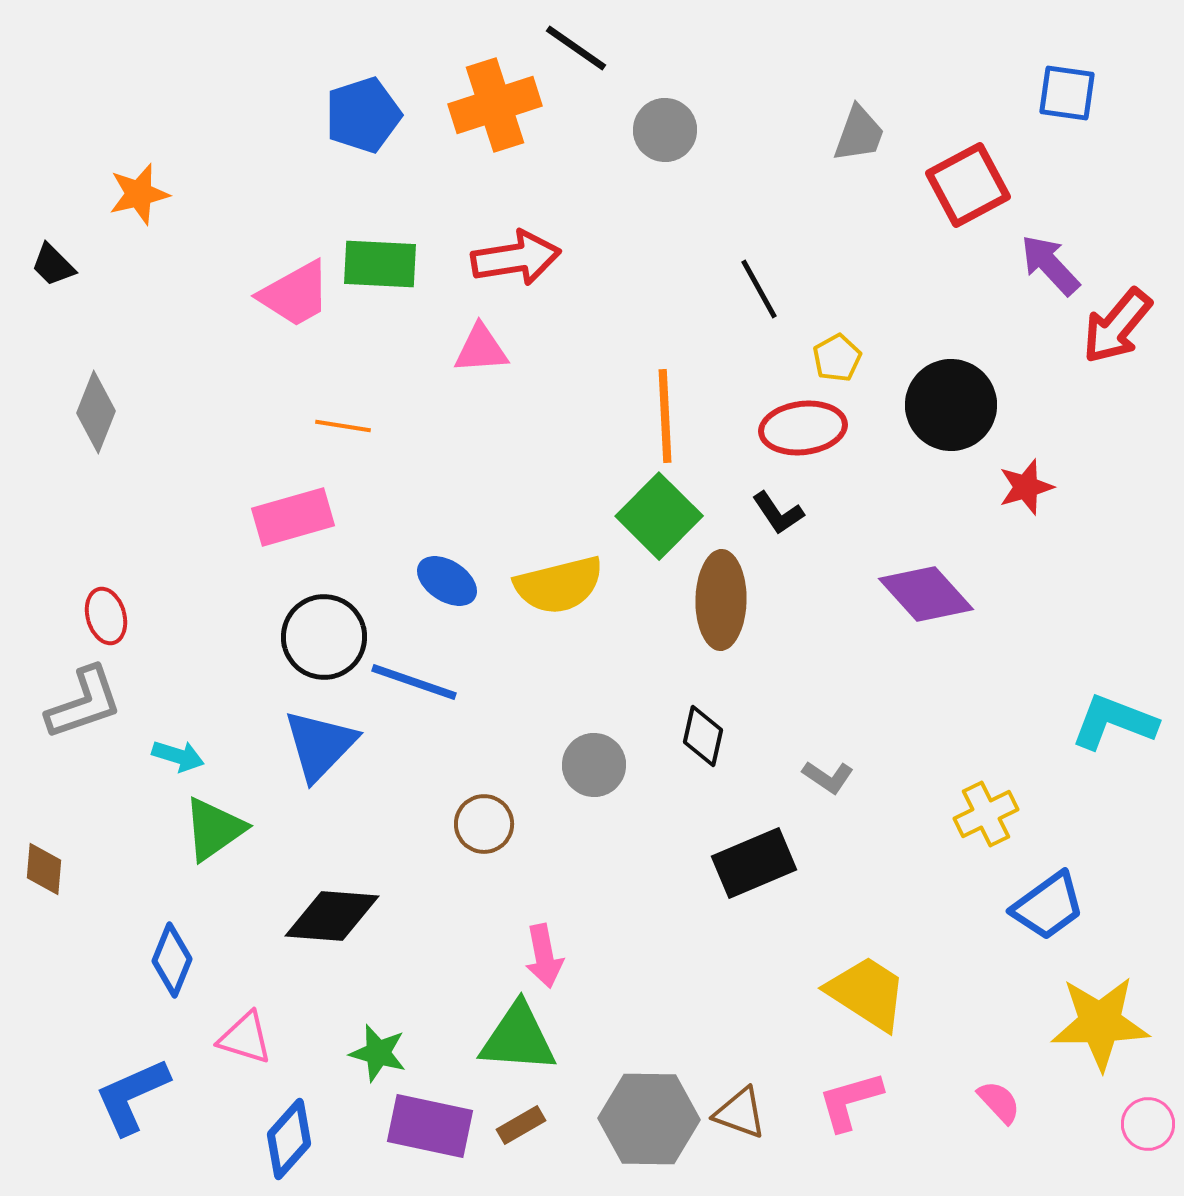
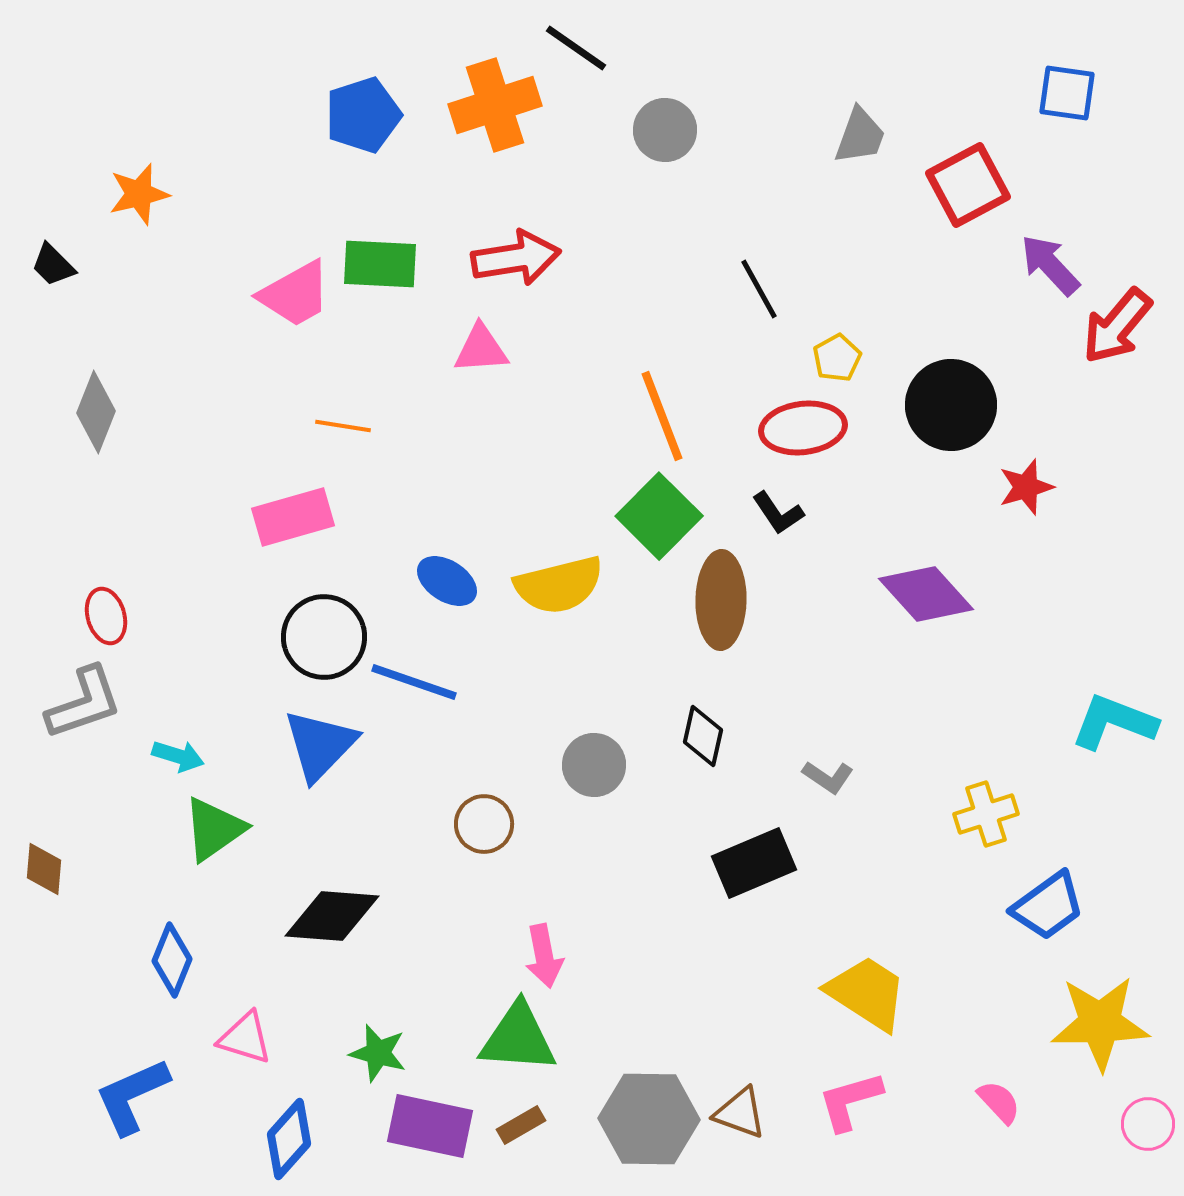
gray trapezoid at (859, 134): moved 1 px right, 2 px down
orange line at (665, 416): moved 3 px left; rotated 18 degrees counterclockwise
yellow cross at (986, 814): rotated 8 degrees clockwise
